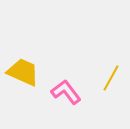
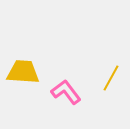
yellow trapezoid: rotated 20 degrees counterclockwise
